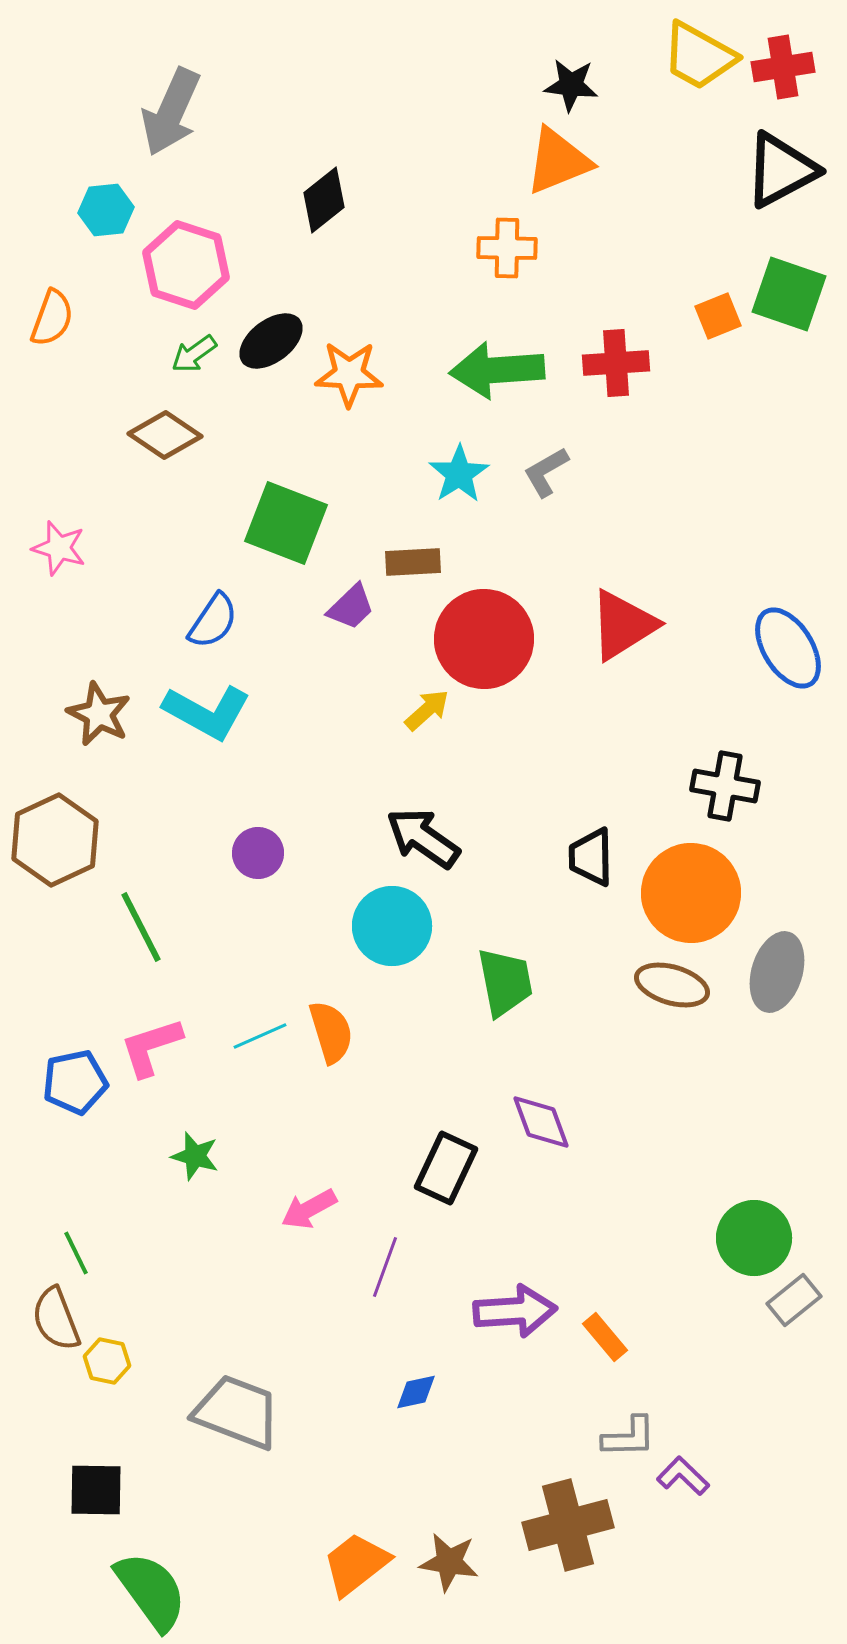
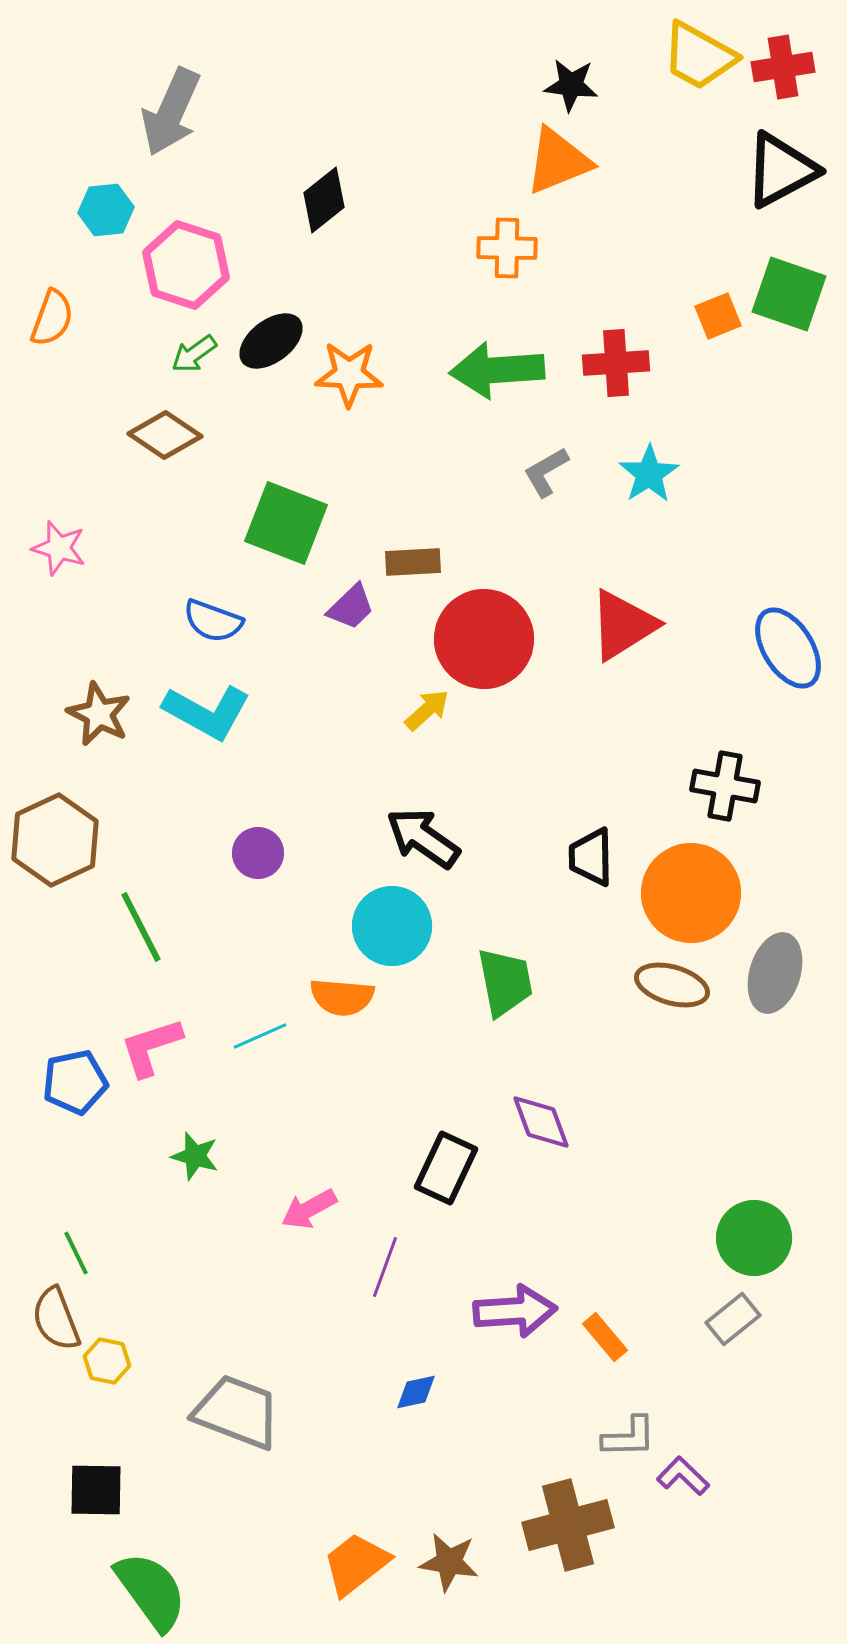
cyan star at (459, 474): moved 190 px right
blue semicircle at (213, 621): rotated 76 degrees clockwise
gray ellipse at (777, 972): moved 2 px left, 1 px down
orange semicircle at (331, 1032): moved 11 px right, 35 px up; rotated 112 degrees clockwise
gray rectangle at (794, 1300): moved 61 px left, 19 px down
